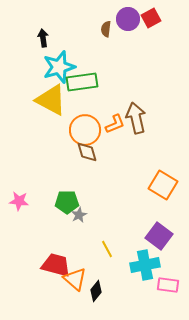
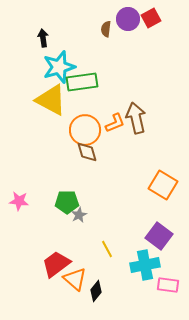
orange L-shape: moved 1 px up
red trapezoid: moved 1 px up; rotated 52 degrees counterclockwise
